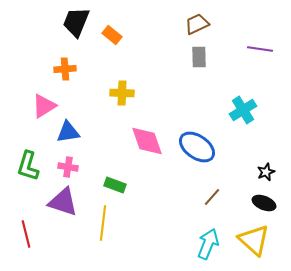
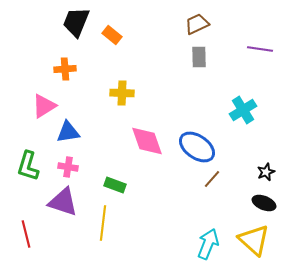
brown line: moved 18 px up
